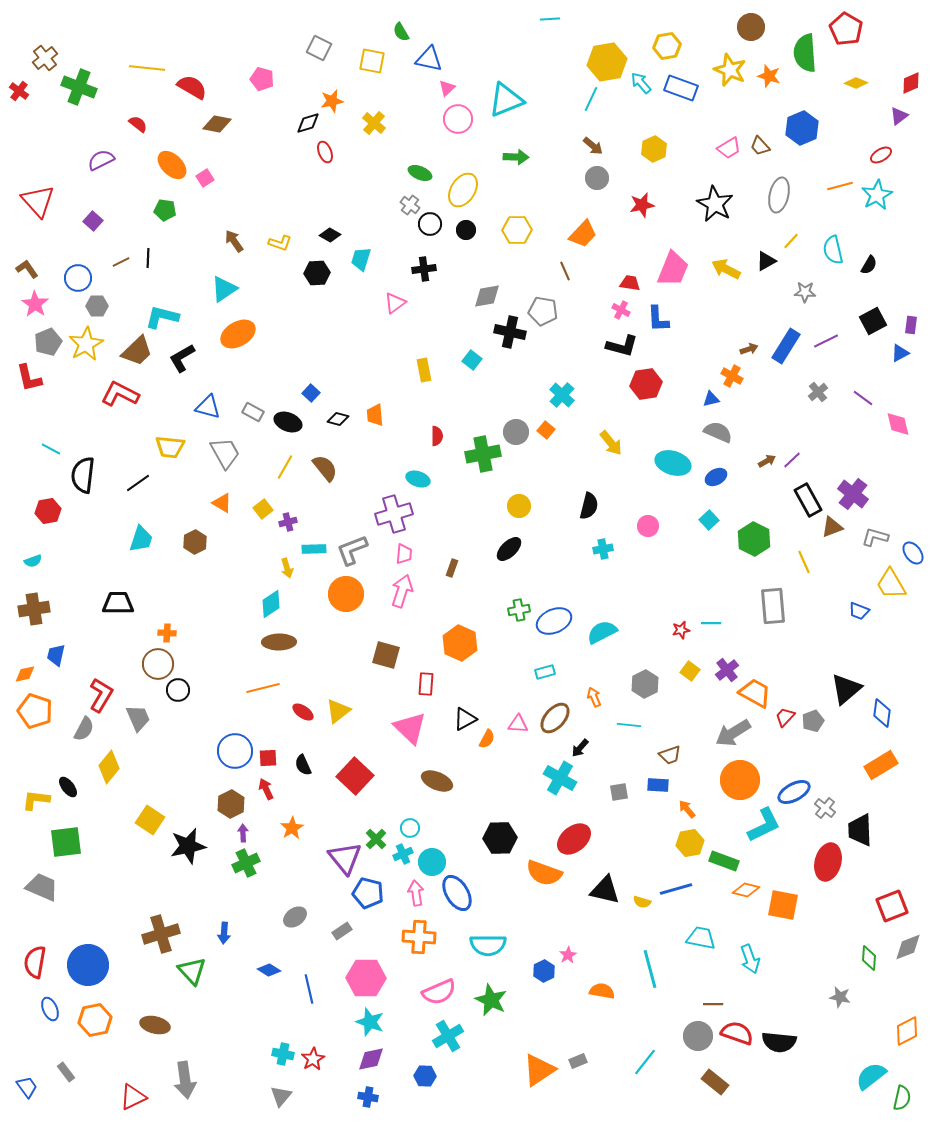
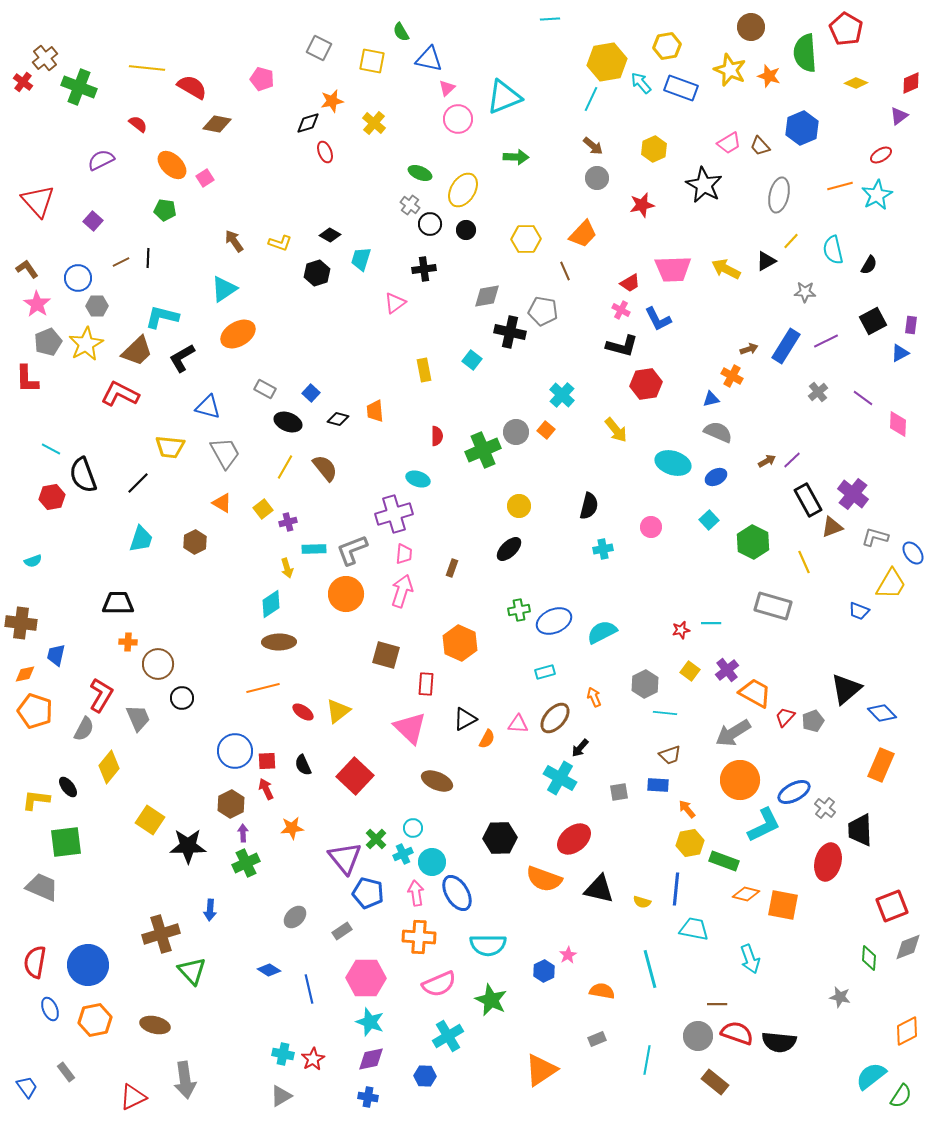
red cross at (19, 91): moved 4 px right, 9 px up
cyan triangle at (506, 100): moved 2 px left, 3 px up
pink trapezoid at (729, 148): moved 5 px up
black star at (715, 204): moved 11 px left, 19 px up
yellow hexagon at (517, 230): moved 9 px right, 9 px down
pink trapezoid at (673, 269): rotated 66 degrees clockwise
black hexagon at (317, 273): rotated 15 degrees counterclockwise
red trapezoid at (630, 283): rotated 140 degrees clockwise
pink star at (35, 304): moved 2 px right
blue L-shape at (658, 319): rotated 24 degrees counterclockwise
red L-shape at (29, 378): moved 2 px left, 1 px down; rotated 12 degrees clockwise
gray rectangle at (253, 412): moved 12 px right, 23 px up
orange trapezoid at (375, 415): moved 4 px up
pink diamond at (898, 424): rotated 16 degrees clockwise
yellow arrow at (611, 443): moved 5 px right, 13 px up
green cross at (483, 454): moved 4 px up; rotated 12 degrees counterclockwise
black semicircle at (83, 475): rotated 27 degrees counterclockwise
black line at (138, 483): rotated 10 degrees counterclockwise
red hexagon at (48, 511): moved 4 px right, 14 px up
pink circle at (648, 526): moved 3 px right, 1 px down
green hexagon at (754, 539): moved 1 px left, 3 px down
yellow trapezoid at (891, 584): rotated 120 degrees counterclockwise
gray rectangle at (773, 606): rotated 69 degrees counterclockwise
brown cross at (34, 609): moved 13 px left, 14 px down; rotated 16 degrees clockwise
orange cross at (167, 633): moved 39 px left, 9 px down
black circle at (178, 690): moved 4 px right, 8 px down
blue diamond at (882, 713): rotated 52 degrees counterclockwise
cyan line at (629, 725): moved 36 px right, 12 px up
red square at (268, 758): moved 1 px left, 3 px down
orange rectangle at (881, 765): rotated 36 degrees counterclockwise
orange star at (292, 828): rotated 25 degrees clockwise
cyan circle at (410, 828): moved 3 px right
black star at (188, 846): rotated 12 degrees clockwise
orange semicircle at (544, 873): moved 6 px down
blue line at (676, 889): rotated 68 degrees counterclockwise
black triangle at (605, 890): moved 6 px left, 1 px up
orange diamond at (746, 890): moved 4 px down
gray ellipse at (295, 917): rotated 10 degrees counterclockwise
blue arrow at (224, 933): moved 14 px left, 23 px up
cyan trapezoid at (701, 938): moved 7 px left, 9 px up
pink semicircle at (439, 992): moved 8 px up
brown line at (713, 1004): moved 4 px right
gray rectangle at (578, 1061): moved 19 px right, 22 px up
cyan line at (645, 1062): moved 2 px right, 2 px up; rotated 28 degrees counterclockwise
orange triangle at (539, 1070): moved 2 px right
gray triangle at (281, 1096): rotated 20 degrees clockwise
green semicircle at (902, 1098): moved 1 px left, 2 px up; rotated 20 degrees clockwise
